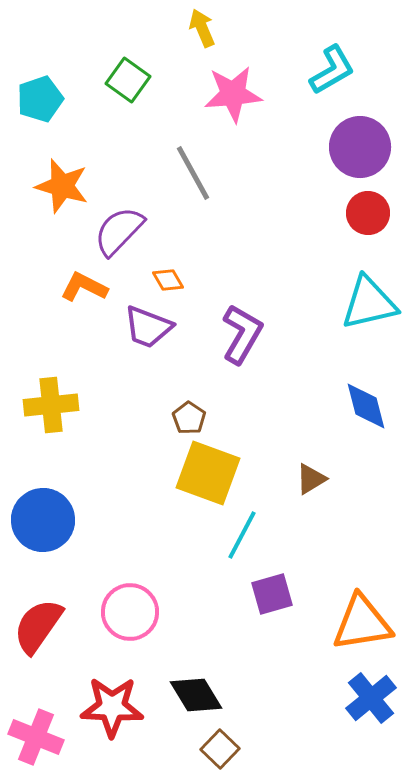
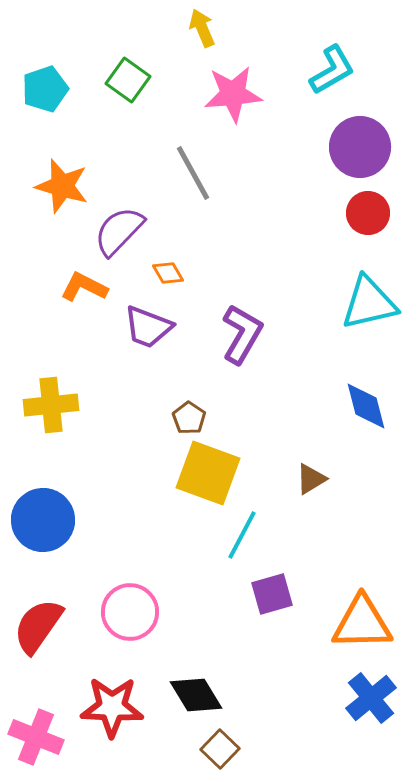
cyan pentagon: moved 5 px right, 10 px up
orange diamond: moved 7 px up
orange triangle: rotated 8 degrees clockwise
